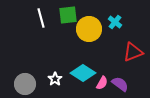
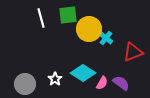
cyan cross: moved 9 px left, 16 px down
purple semicircle: moved 1 px right, 1 px up
